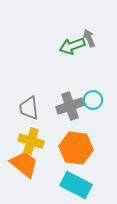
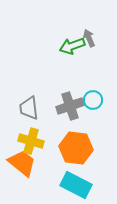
orange trapezoid: moved 2 px left, 1 px up
